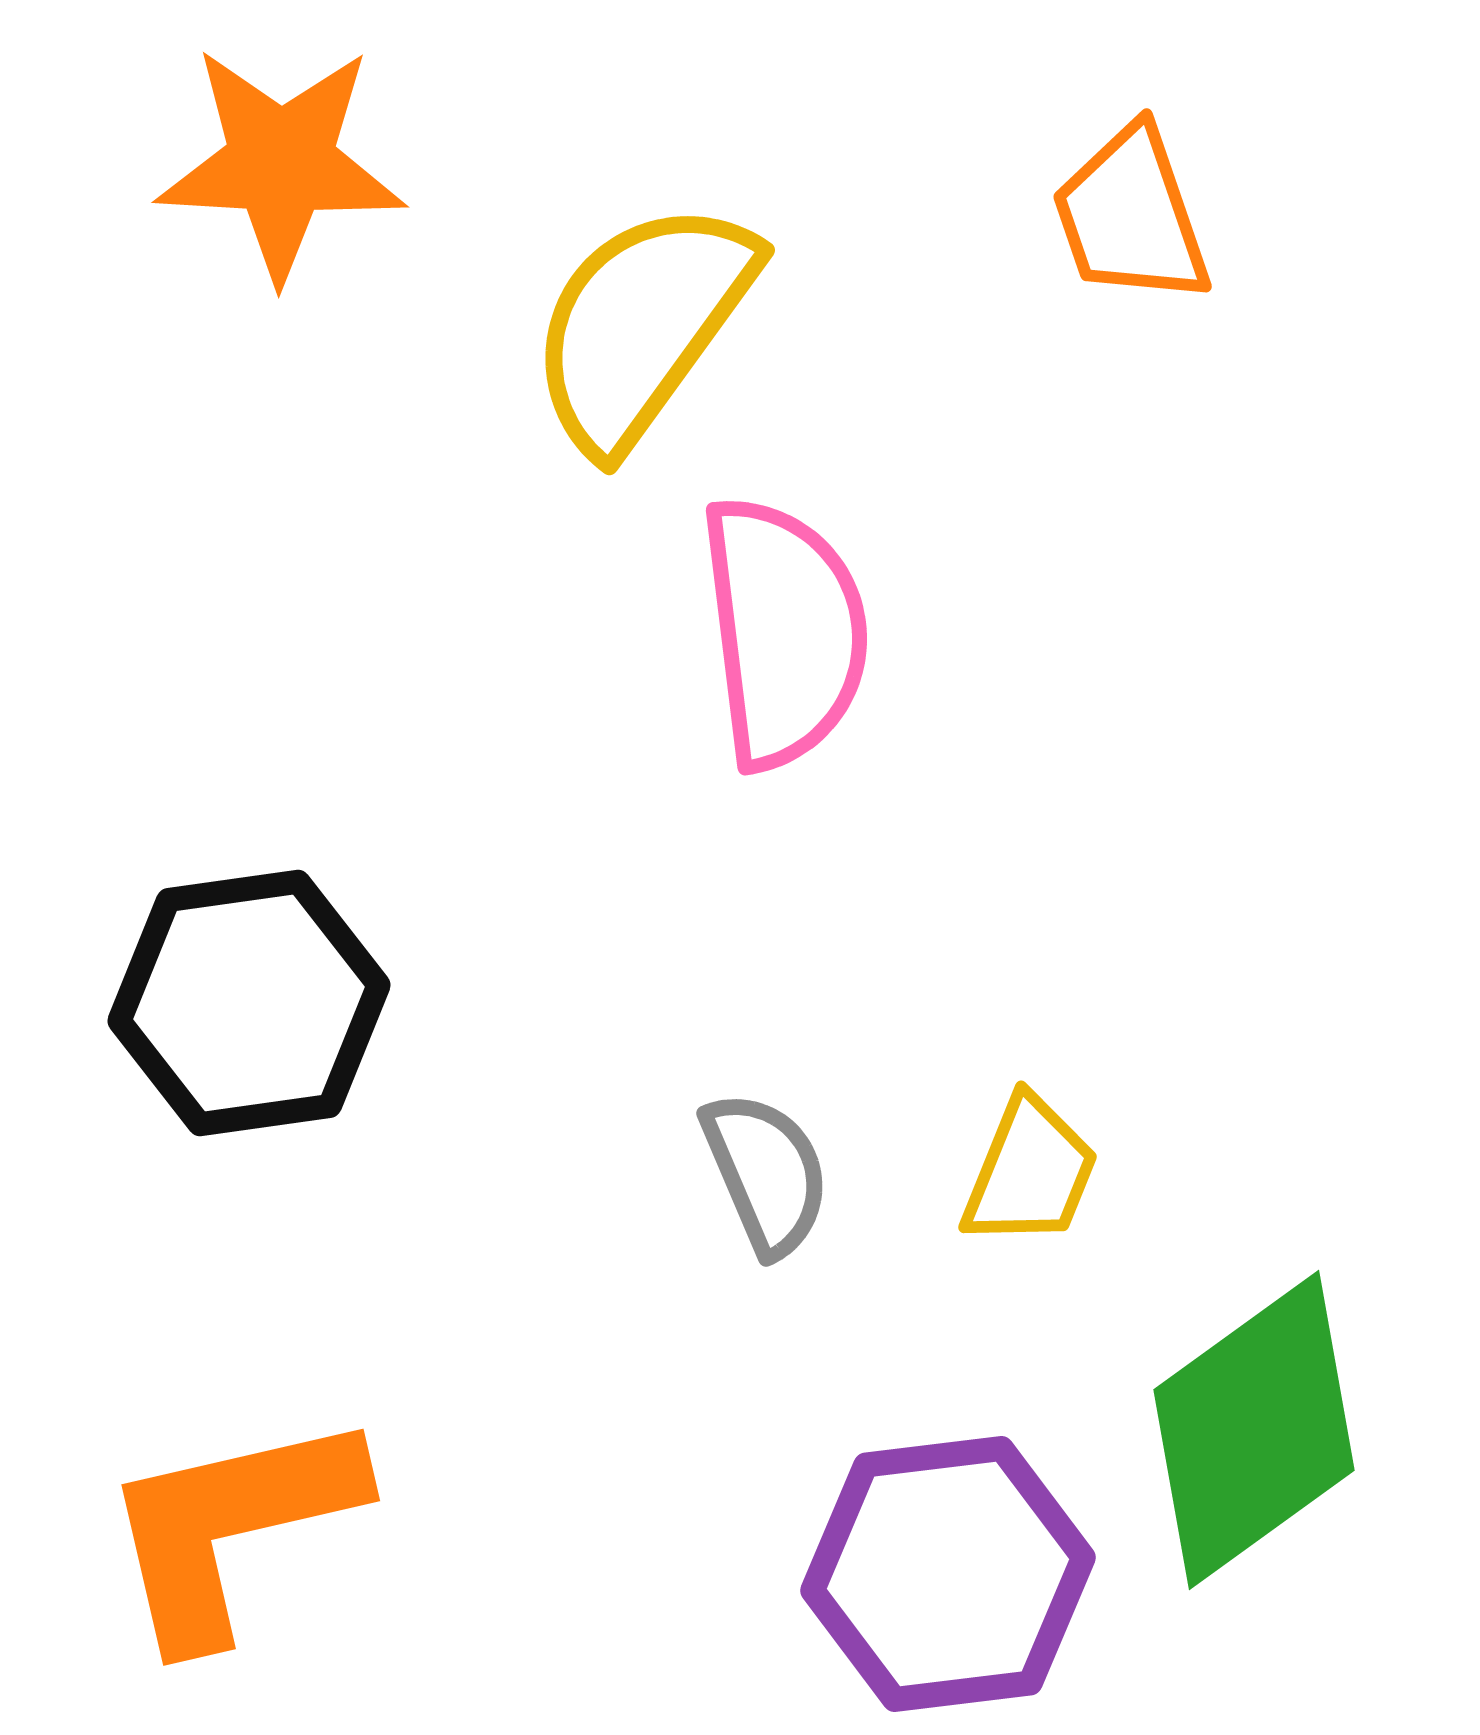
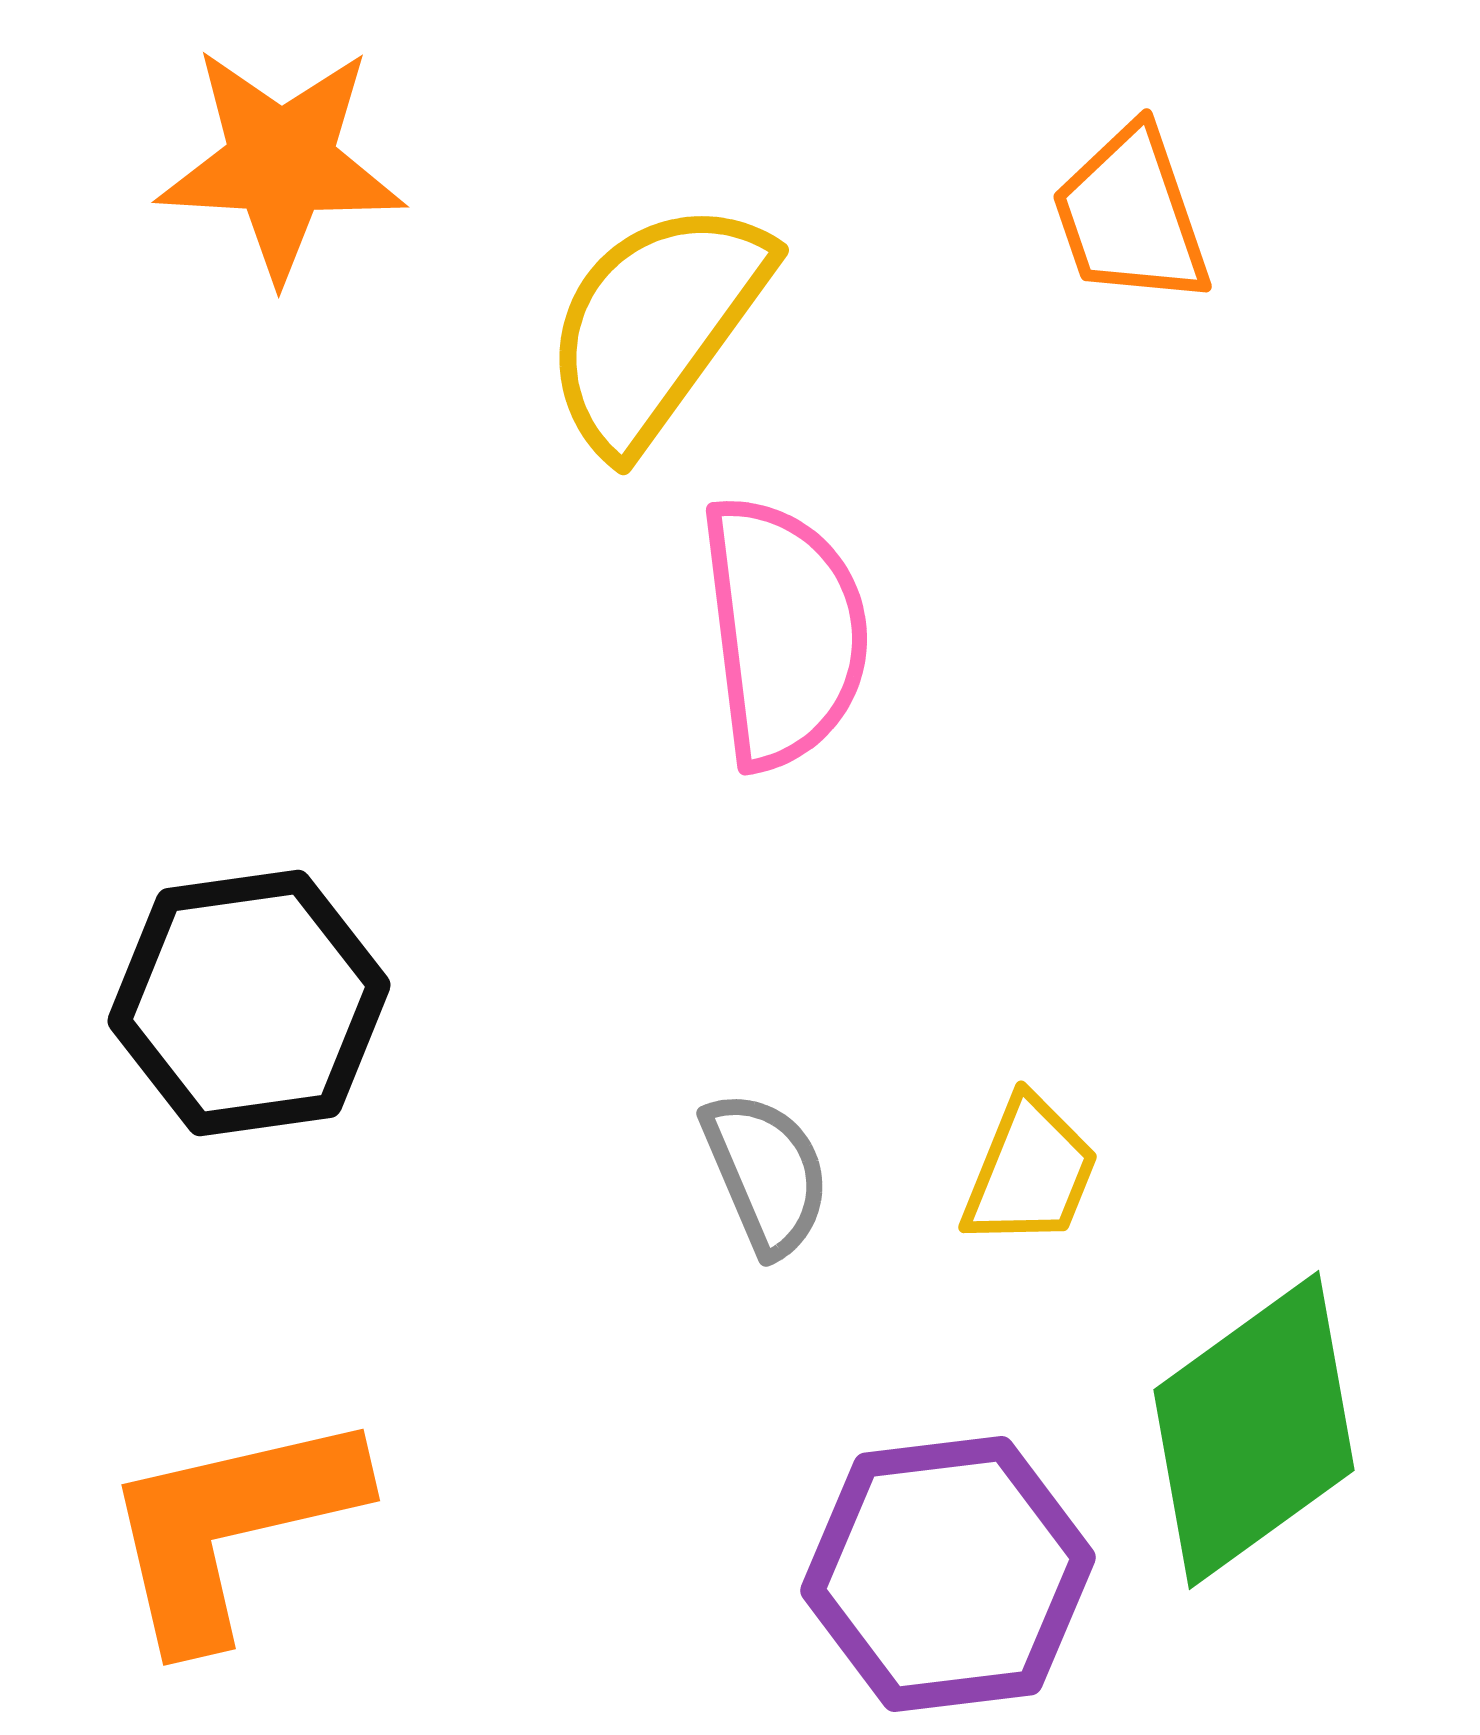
yellow semicircle: moved 14 px right
